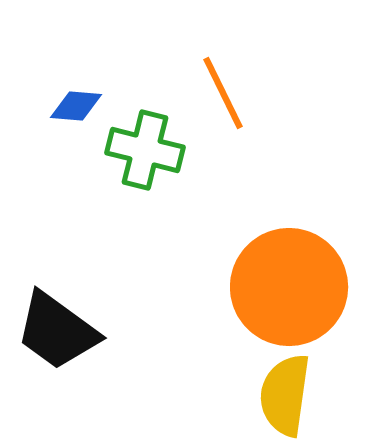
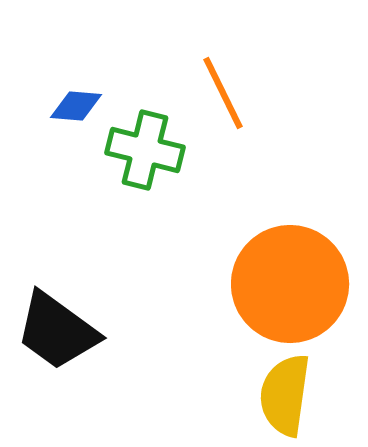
orange circle: moved 1 px right, 3 px up
